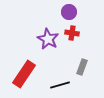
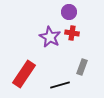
purple star: moved 2 px right, 2 px up
